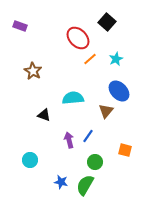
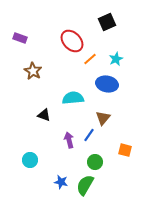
black square: rotated 24 degrees clockwise
purple rectangle: moved 12 px down
red ellipse: moved 6 px left, 3 px down
blue ellipse: moved 12 px left, 7 px up; rotated 35 degrees counterclockwise
brown triangle: moved 3 px left, 7 px down
blue line: moved 1 px right, 1 px up
